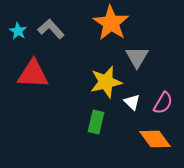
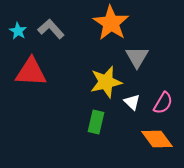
red triangle: moved 2 px left, 2 px up
orange diamond: moved 2 px right
